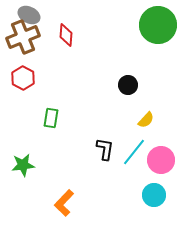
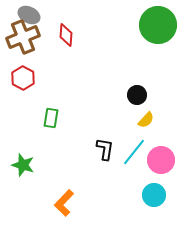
black circle: moved 9 px right, 10 px down
green star: rotated 25 degrees clockwise
